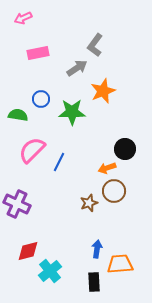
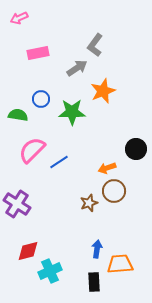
pink arrow: moved 4 px left
black circle: moved 11 px right
blue line: rotated 30 degrees clockwise
purple cross: rotated 8 degrees clockwise
cyan cross: rotated 15 degrees clockwise
